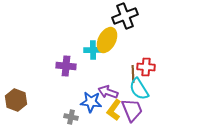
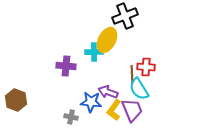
cyan cross: moved 1 px right, 2 px down
brown line: moved 1 px left
